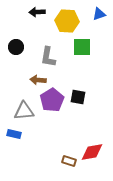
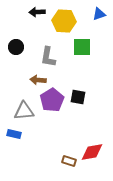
yellow hexagon: moved 3 px left
